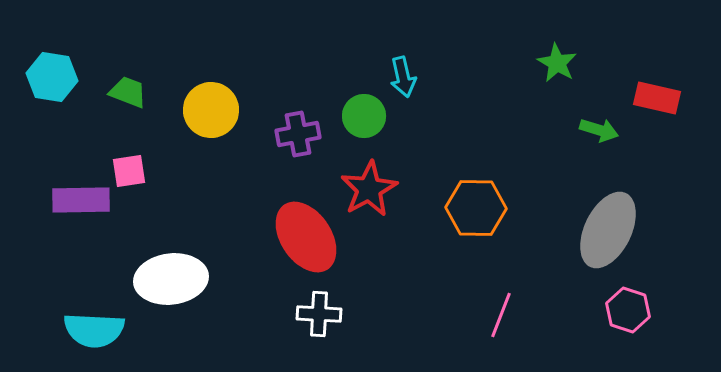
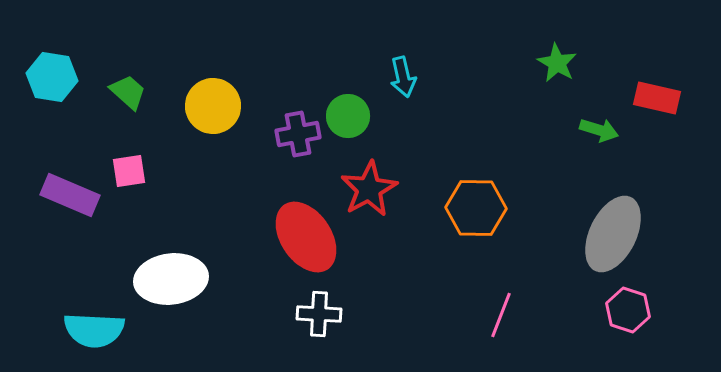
green trapezoid: rotated 21 degrees clockwise
yellow circle: moved 2 px right, 4 px up
green circle: moved 16 px left
purple rectangle: moved 11 px left, 5 px up; rotated 24 degrees clockwise
gray ellipse: moved 5 px right, 4 px down
